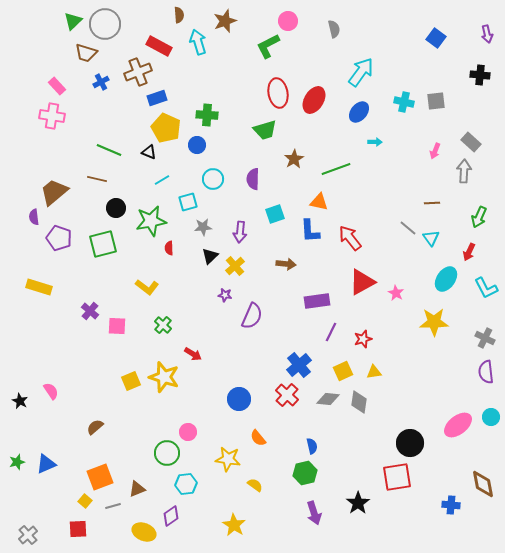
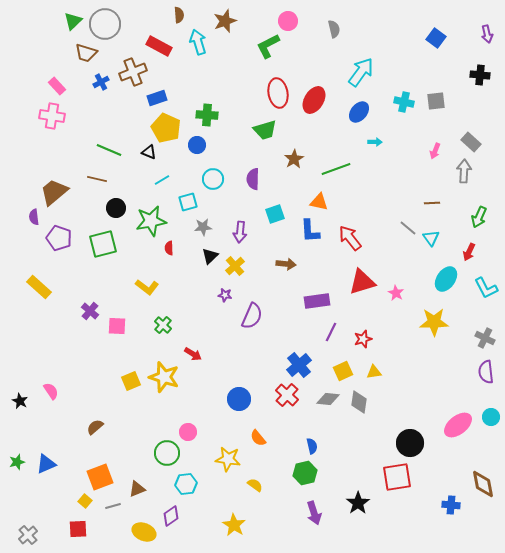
brown cross at (138, 72): moved 5 px left
red triangle at (362, 282): rotated 12 degrees clockwise
yellow rectangle at (39, 287): rotated 25 degrees clockwise
